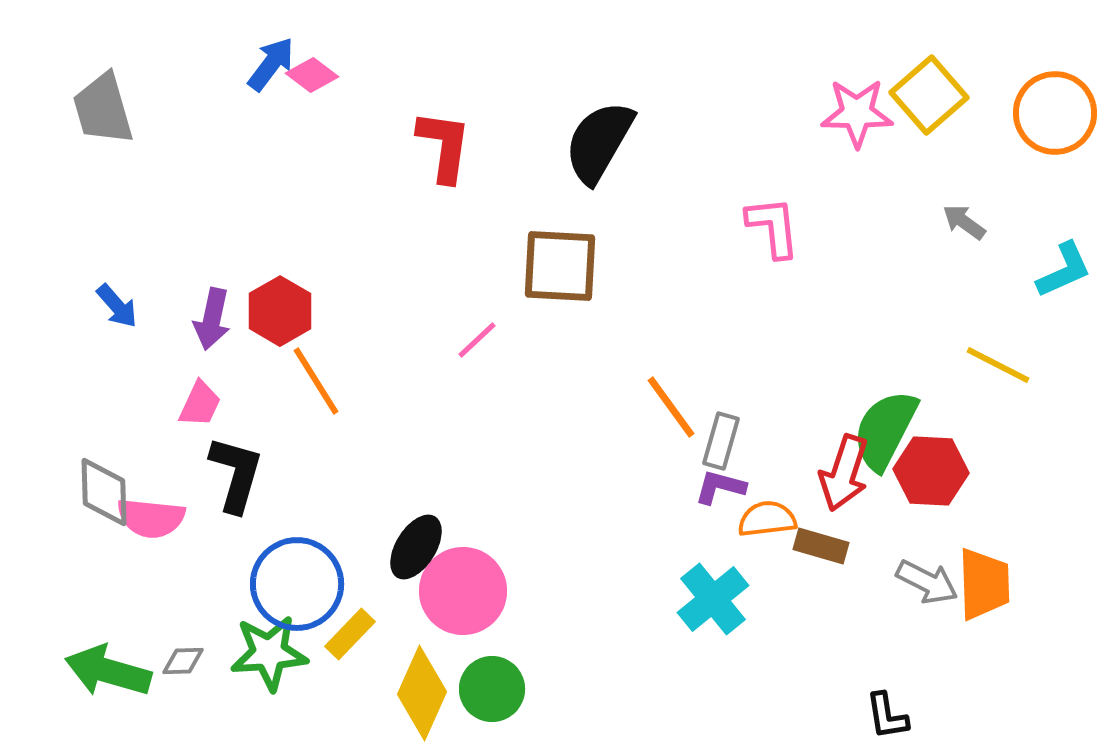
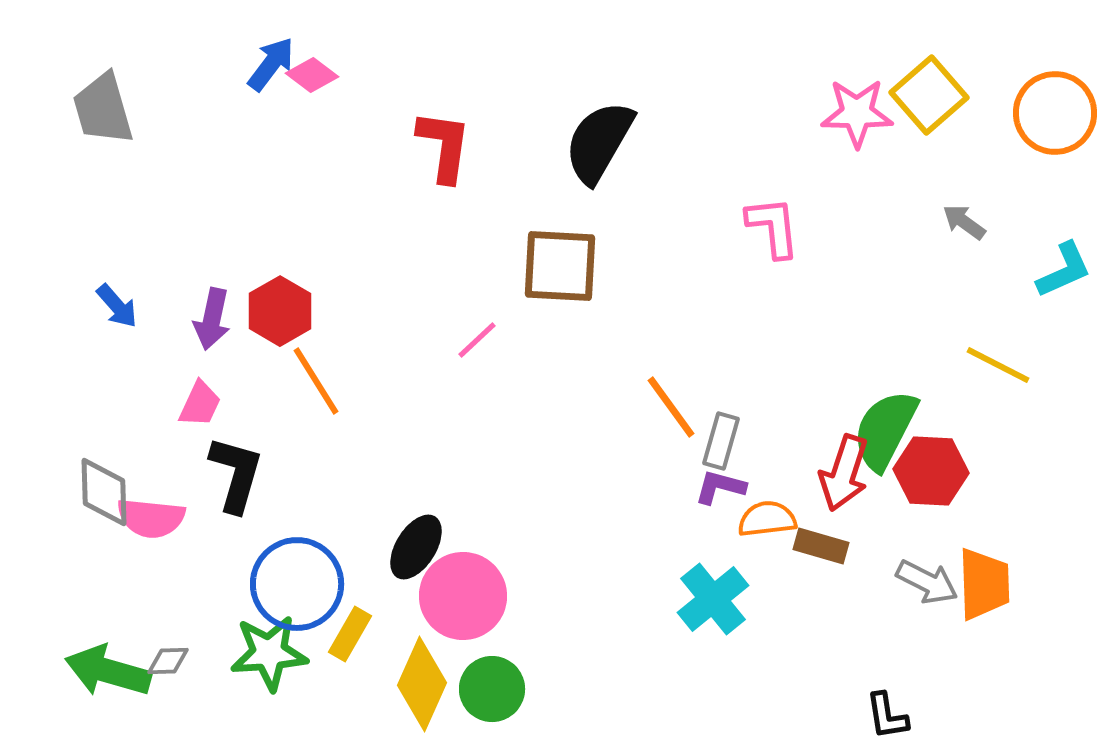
pink circle at (463, 591): moved 5 px down
yellow rectangle at (350, 634): rotated 14 degrees counterclockwise
gray diamond at (183, 661): moved 15 px left
yellow diamond at (422, 693): moved 9 px up
